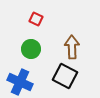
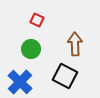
red square: moved 1 px right, 1 px down
brown arrow: moved 3 px right, 3 px up
blue cross: rotated 20 degrees clockwise
